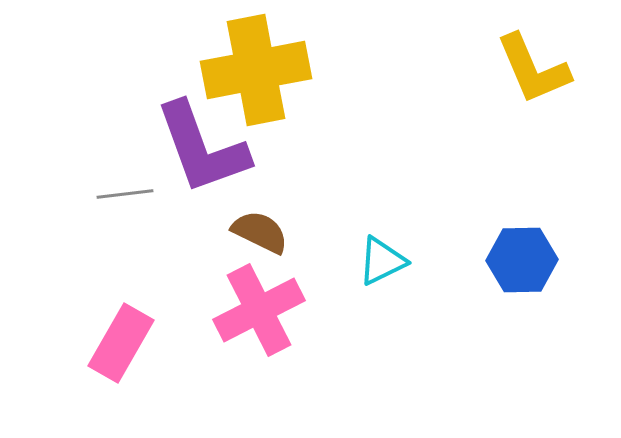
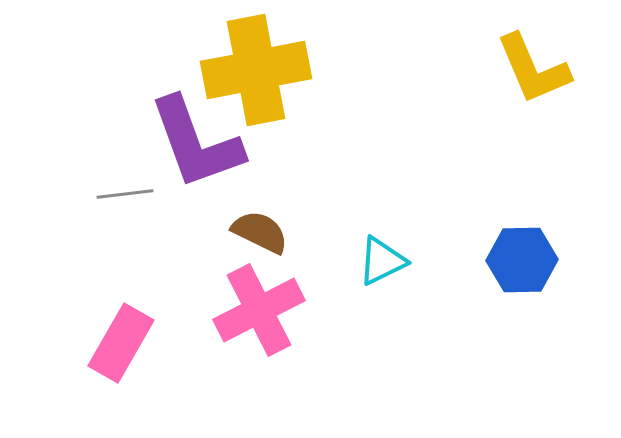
purple L-shape: moved 6 px left, 5 px up
